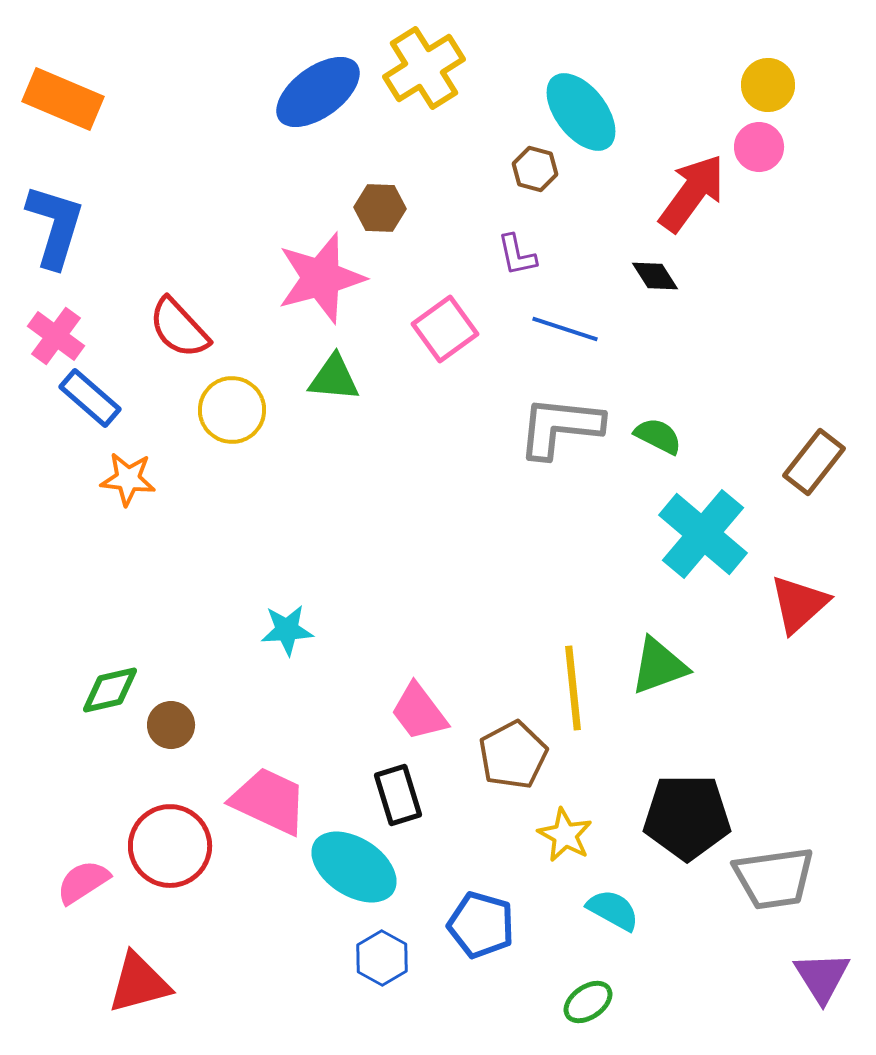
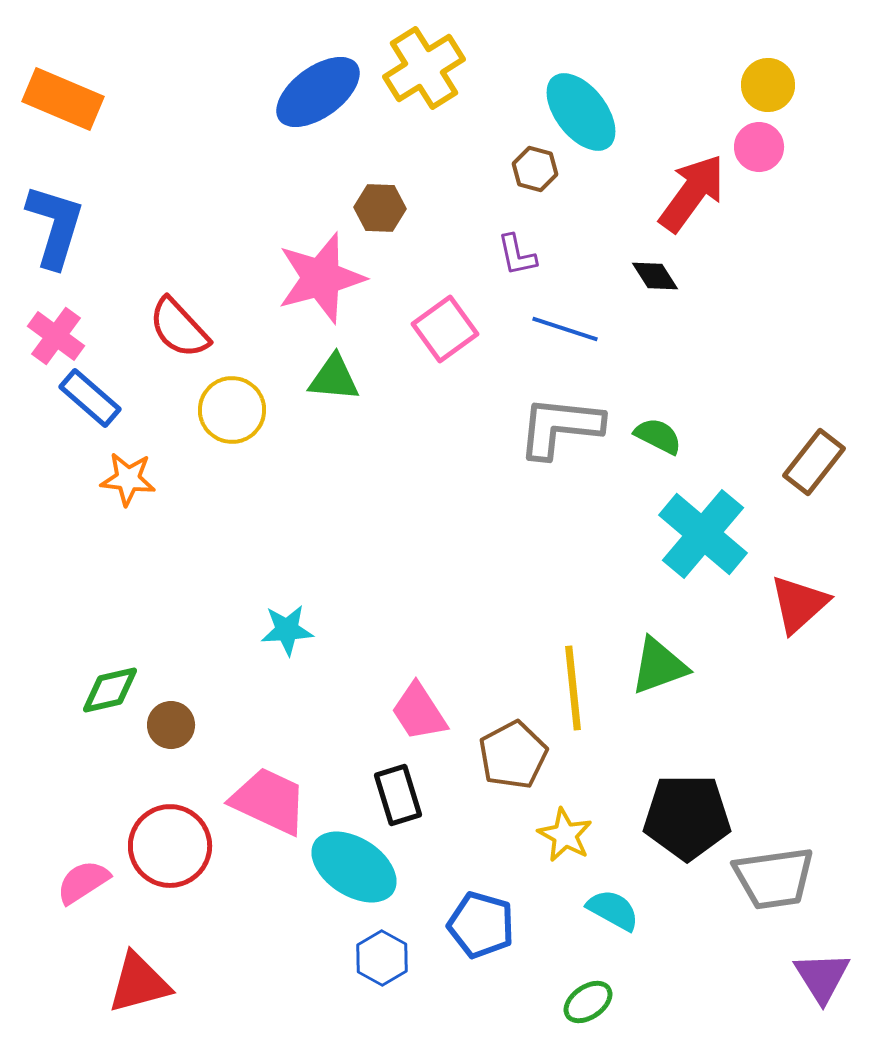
pink trapezoid at (419, 712): rotated 4 degrees clockwise
